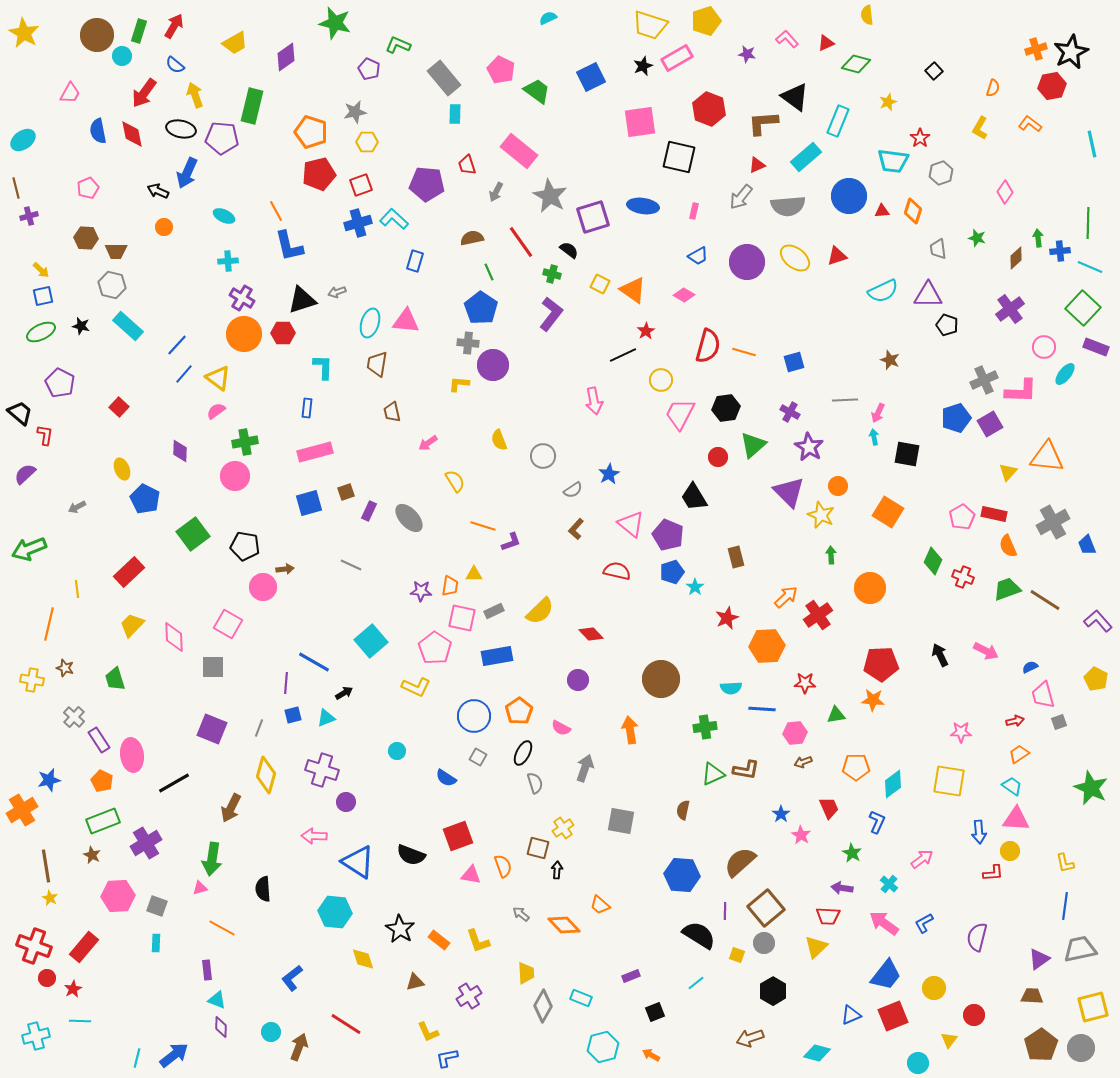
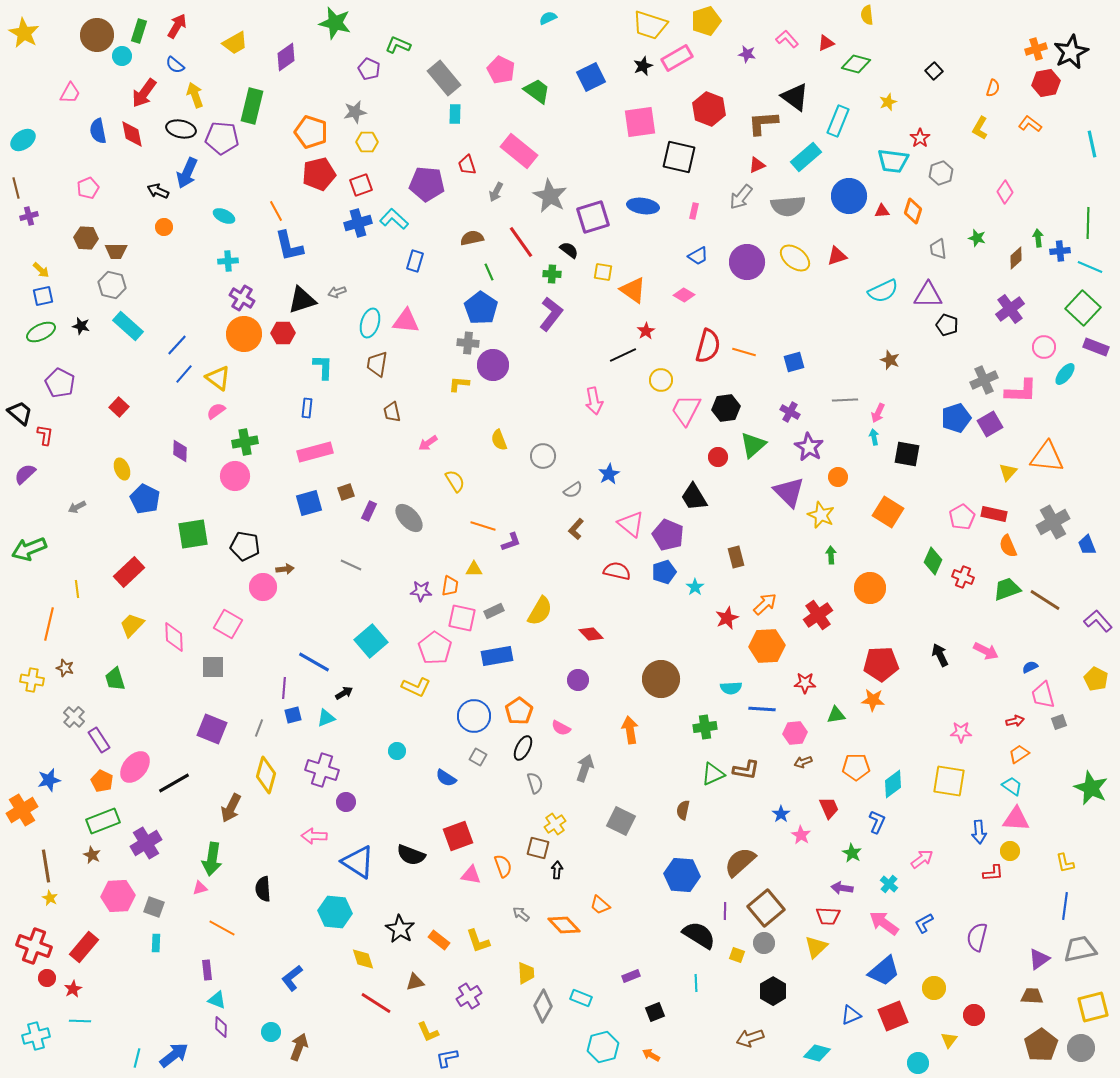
red arrow at (174, 26): moved 3 px right
red hexagon at (1052, 86): moved 6 px left, 3 px up
green cross at (552, 274): rotated 12 degrees counterclockwise
yellow square at (600, 284): moved 3 px right, 12 px up; rotated 18 degrees counterclockwise
pink trapezoid at (680, 414): moved 6 px right, 4 px up
orange circle at (838, 486): moved 9 px up
green square at (193, 534): rotated 28 degrees clockwise
blue pentagon at (672, 572): moved 8 px left
yellow triangle at (474, 574): moved 5 px up
orange arrow at (786, 597): moved 21 px left, 7 px down
yellow semicircle at (540, 611): rotated 16 degrees counterclockwise
purple line at (286, 683): moved 2 px left, 5 px down
black ellipse at (523, 753): moved 5 px up
pink ellipse at (132, 755): moved 3 px right, 12 px down; rotated 48 degrees clockwise
gray square at (621, 821): rotated 16 degrees clockwise
yellow cross at (563, 828): moved 8 px left, 4 px up
gray square at (157, 906): moved 3 px left, 1 px down
blue trapezoid at (886, 975): moved 2 px left, 4 px up; rotated 12 degrees clockwise
cyan line at (696, 983): rotated 54 degrees counterclockwise
red line at (346, 1024): moved 30 px right, 21 px up
